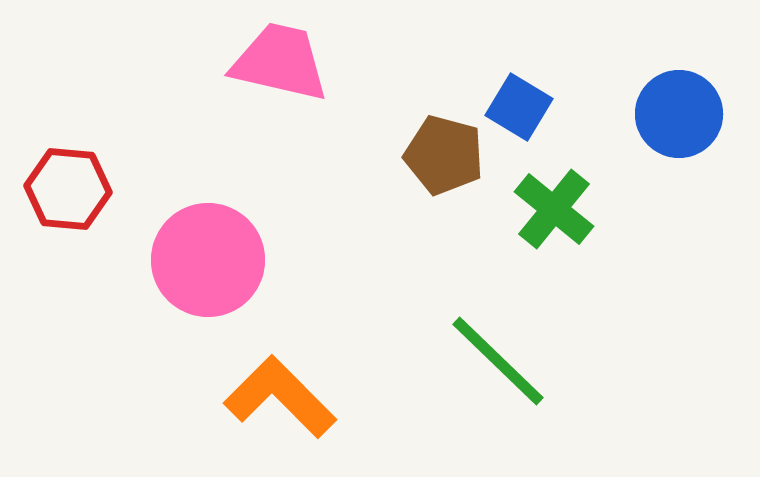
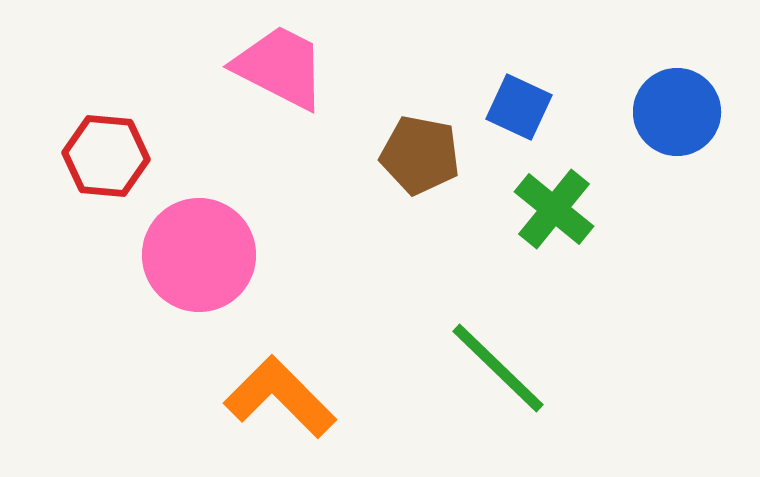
pink trapezoid: moved 5 px down; rotated 14 degrees clockwise
blue square: rotated 6 degrees counterclockwise
blue circle: moved 2 px left, 2 px up
brown pentagon: moved 24 px left; rotated 4 degrees counterclockwise
red hexagon: moved 38 px right, 33 px up
pink circle: moved 9 px left, 5 px up
green line: moved 7 px down
